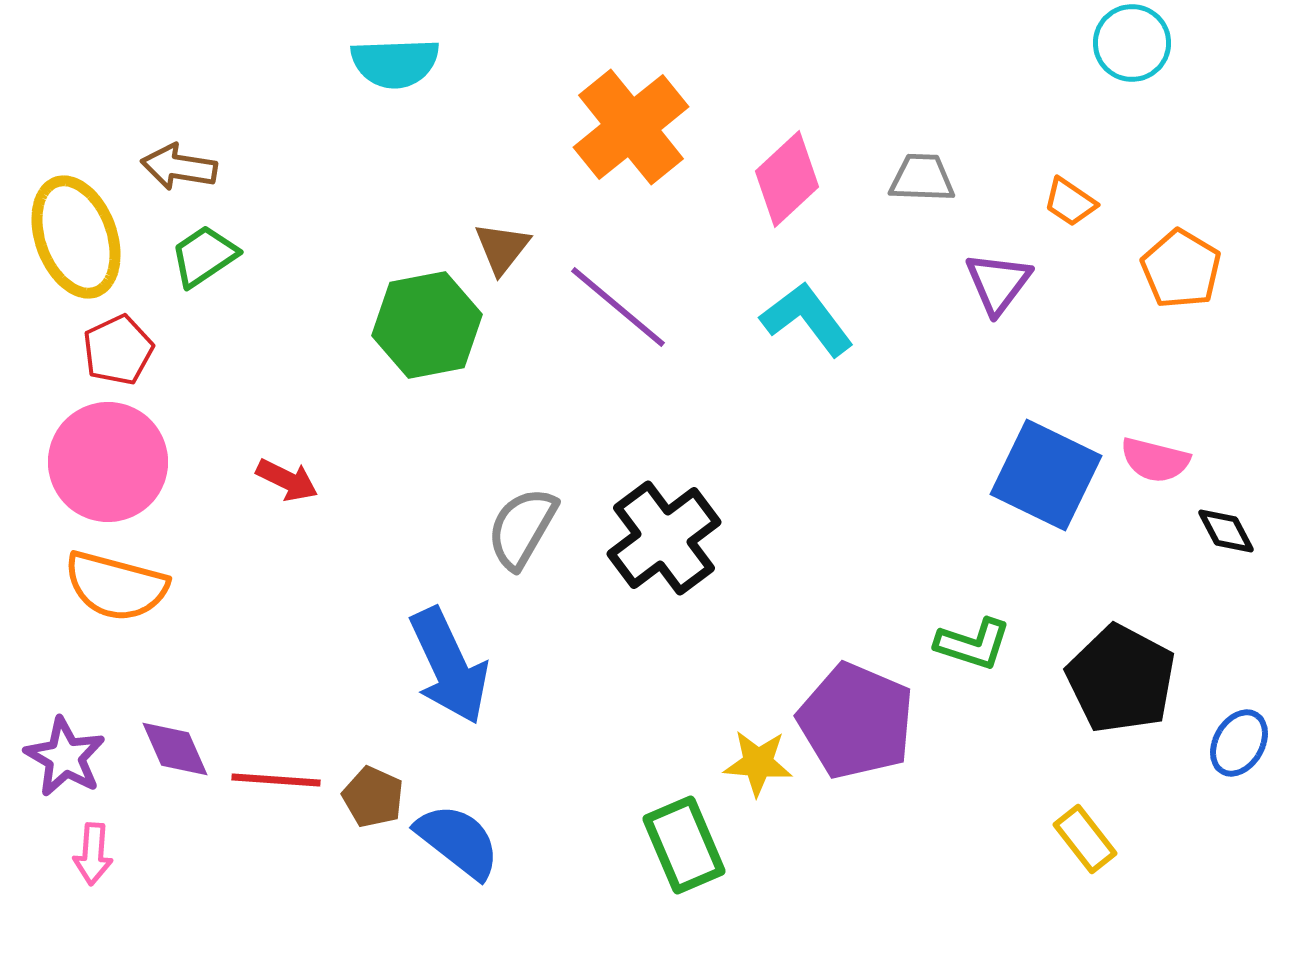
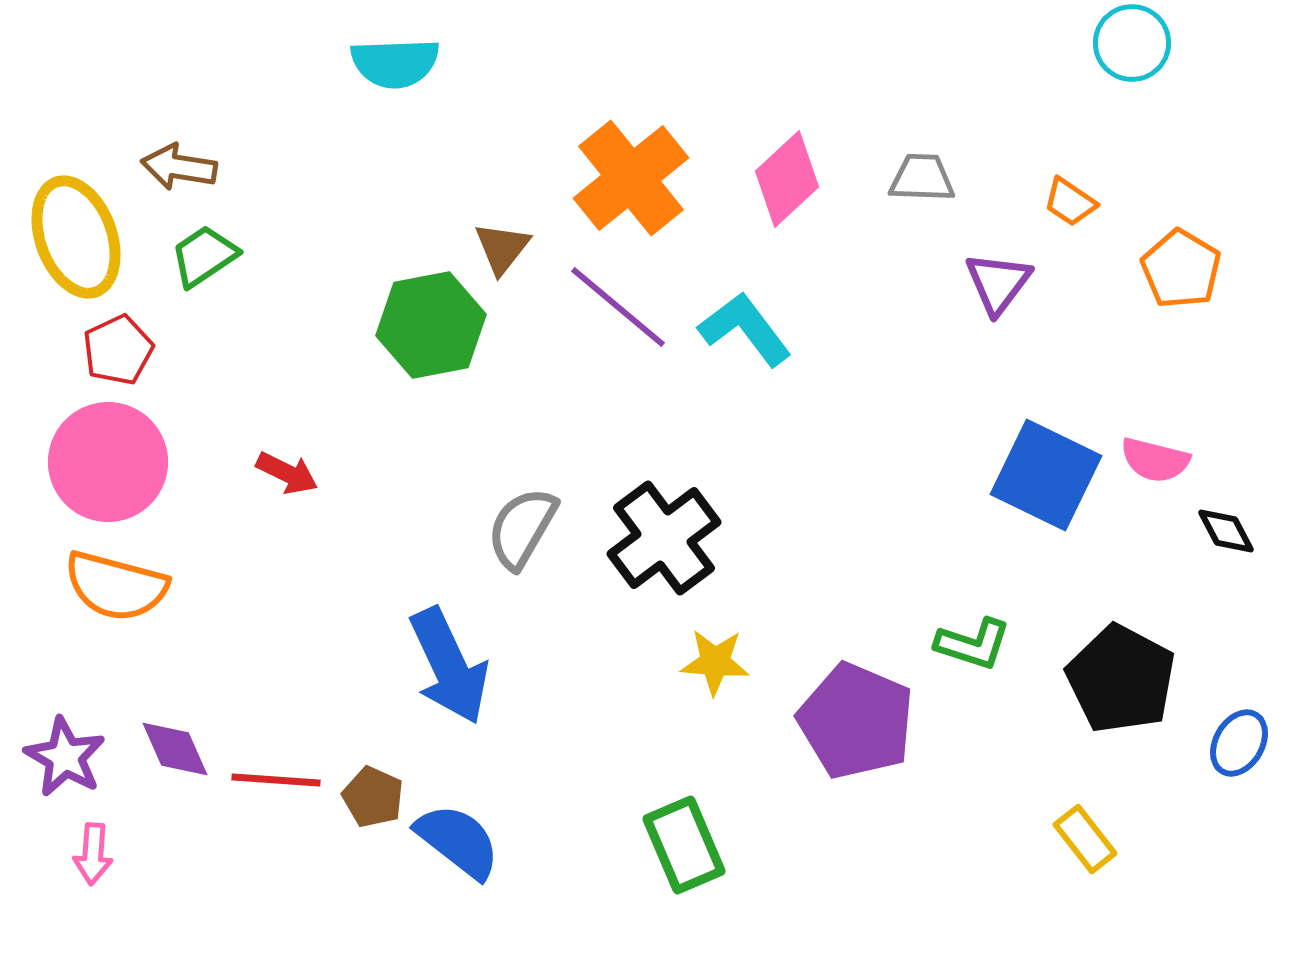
orange cross: moved 51 px down
cyan L-shape: moved 62 px left, 10 px down
green hexagon: moved 4 px right
red arrow: moved 7 px up
yellow star: moved 43 px left, 101 px up
